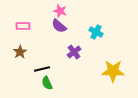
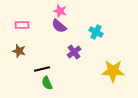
pink rectangle: moved 1 px left, 1 px up
brown star: moved 1 px left, 1 px up; rotated 24 degrees counterclockwise
